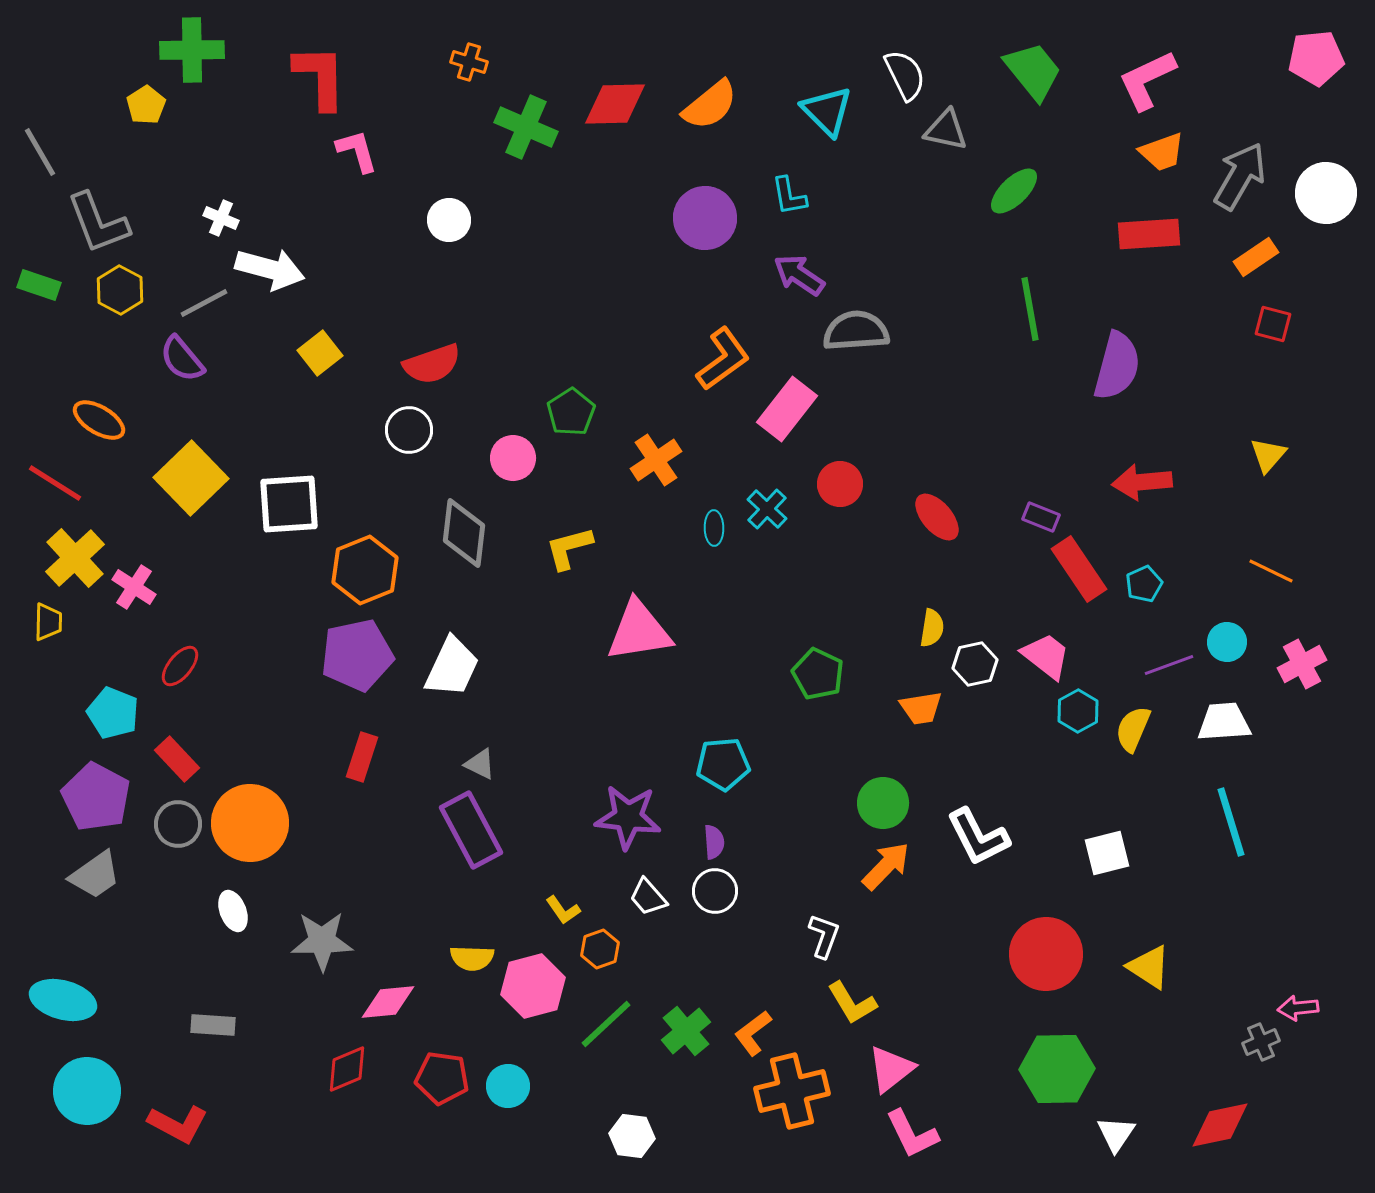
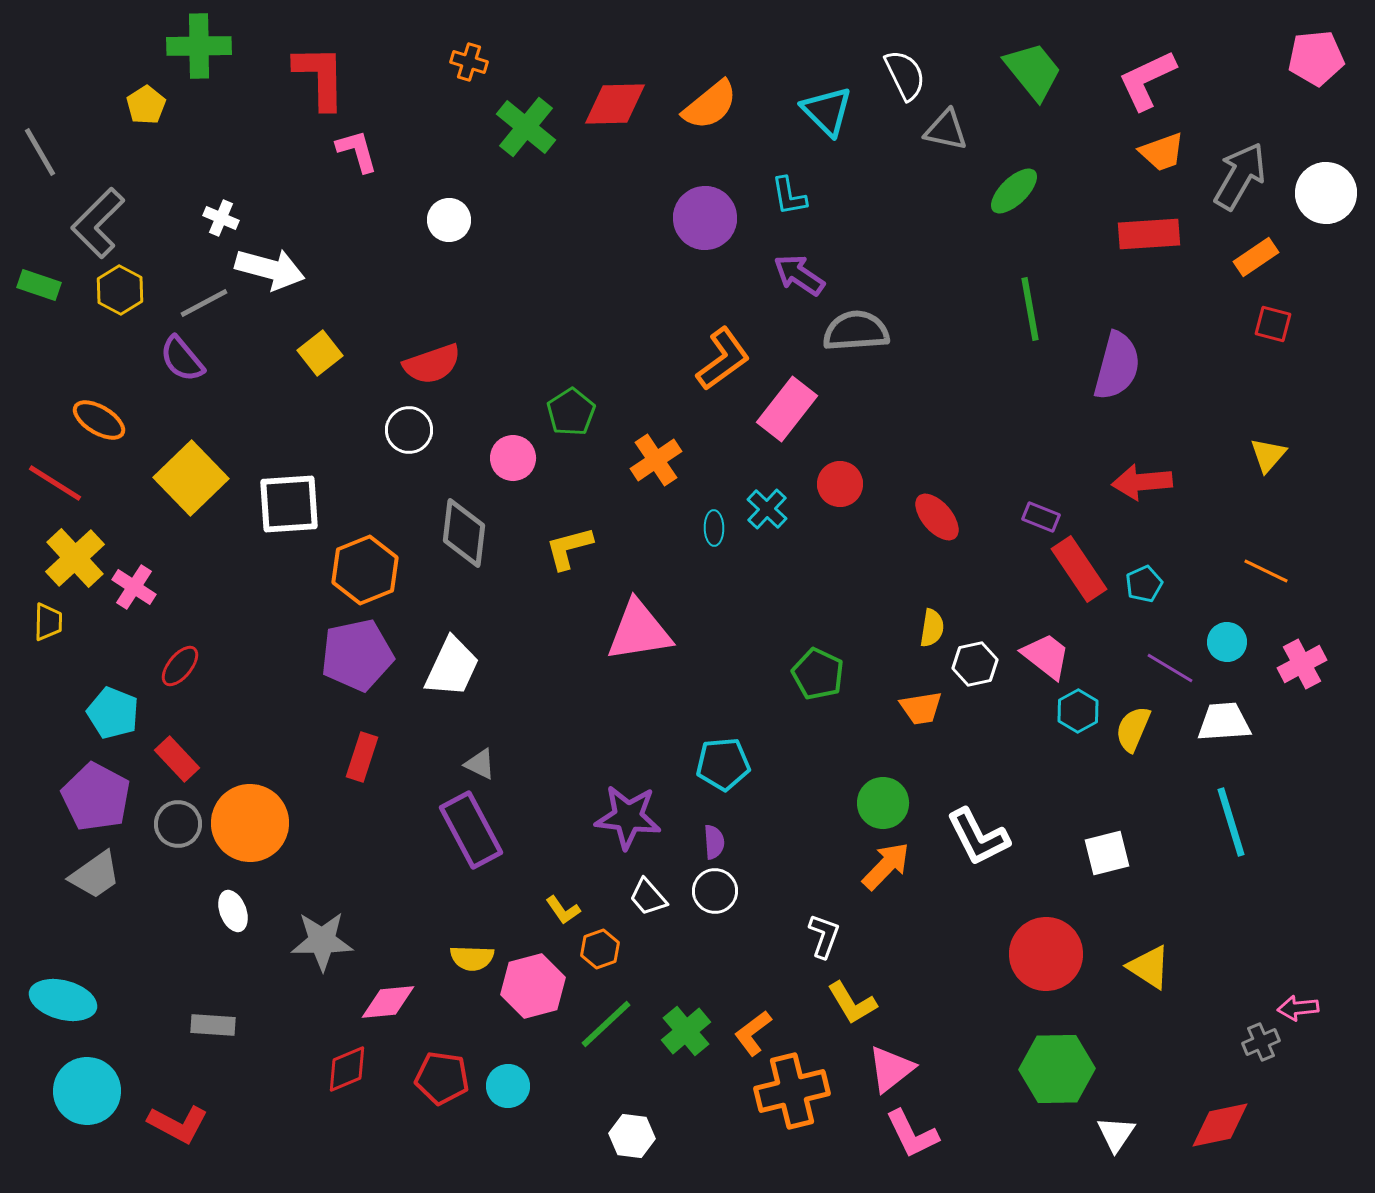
green cross at (192, 50): moved 7 px right, 4 px up
green cross at (526, 127): rotated 16 degrees clockwise
gray L-shape at (98, 223): rotated 66 degrees clockwise
orange line at (1271, 571): moved 5 px left
purple line at (1169, 665): moved 1 px right, 3 px down; rotated 51 degrees clockwise
